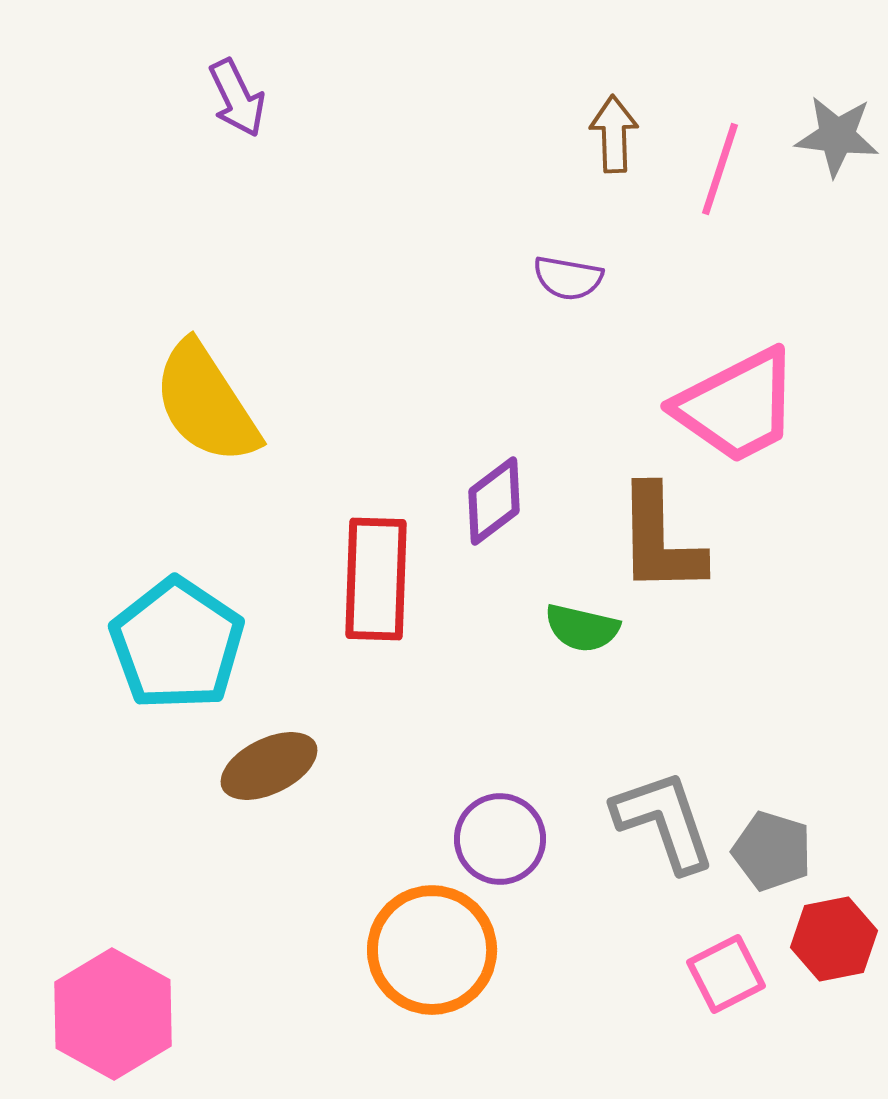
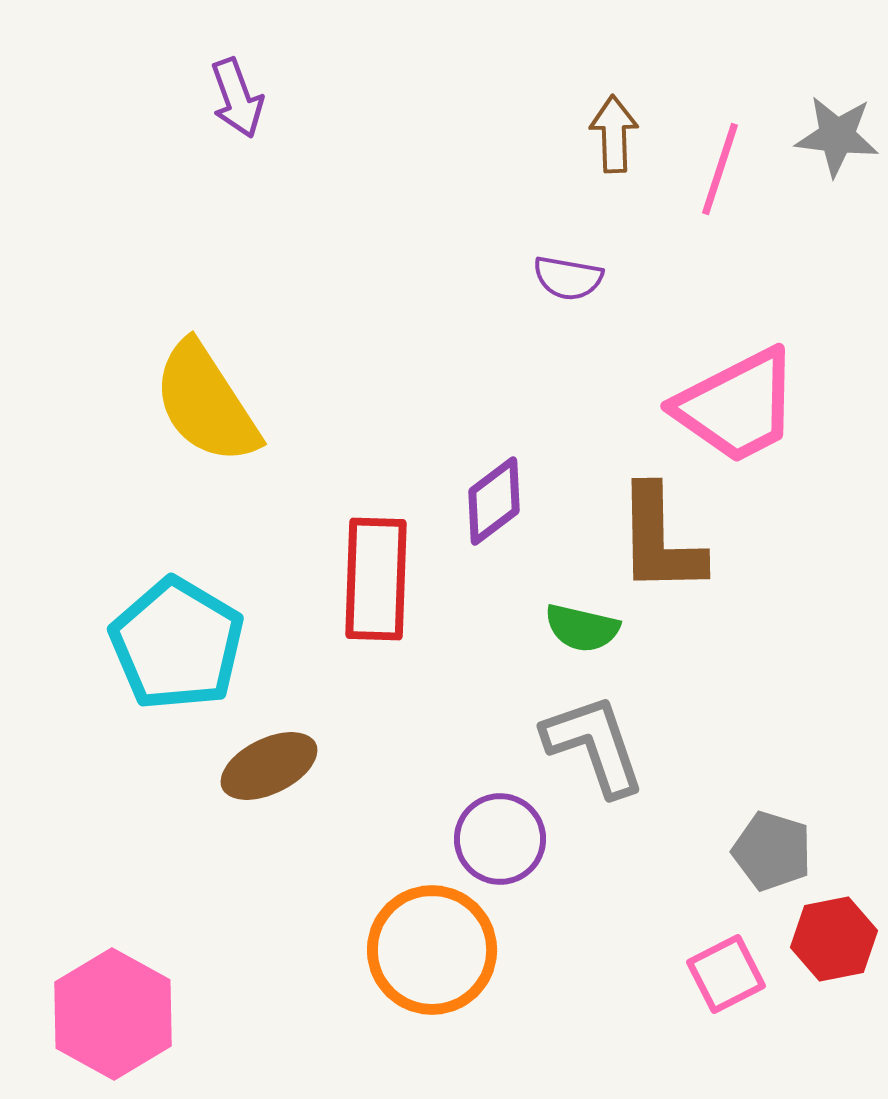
purple arrow: rotated 6 degrees clockwise
cyan pentagon: rotated 3 degrees counterclockwise
gray L-shape: moved 70 px left, 76 px up
